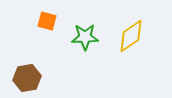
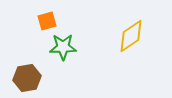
orange square: rotated 30 degrees counterclockwise
green star: moved 22 px left, 10 px down
